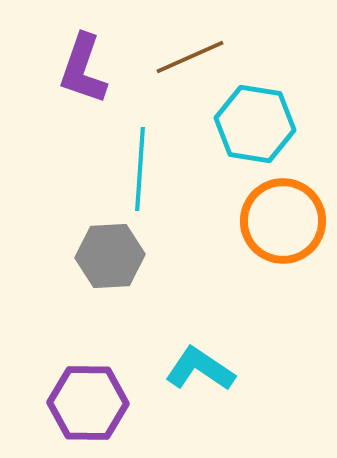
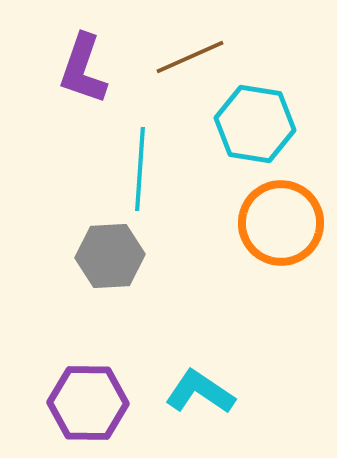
orange circle: moved 2 px left, 2 px down
cyan L-shape: moved 23 px down
